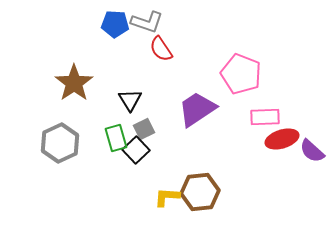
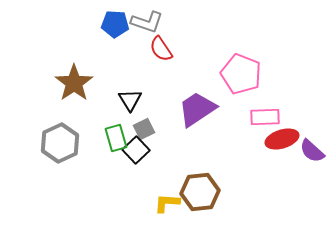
yellow L-shape: moved 6 px down
